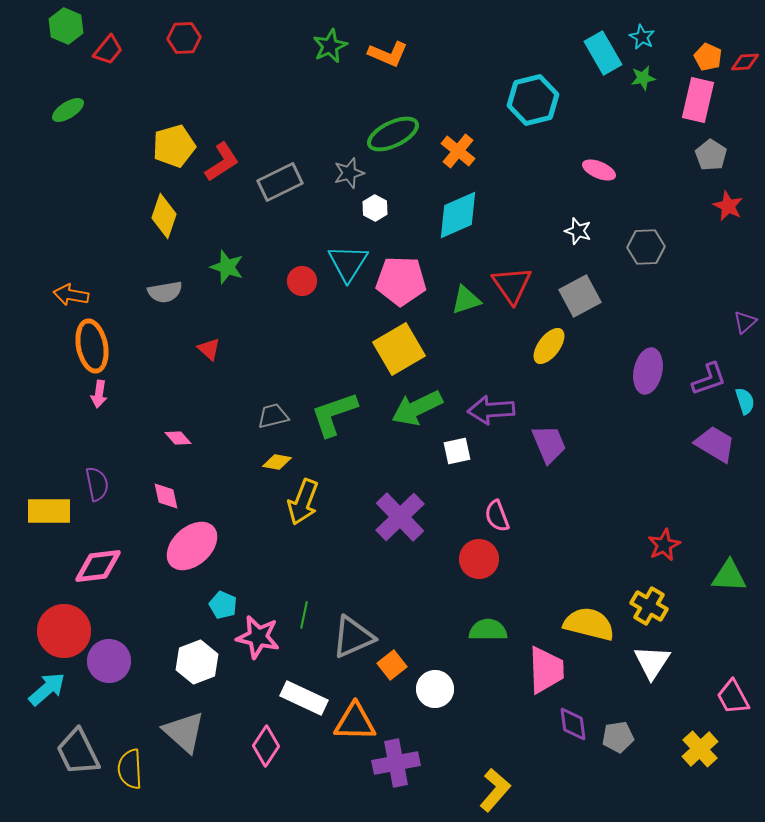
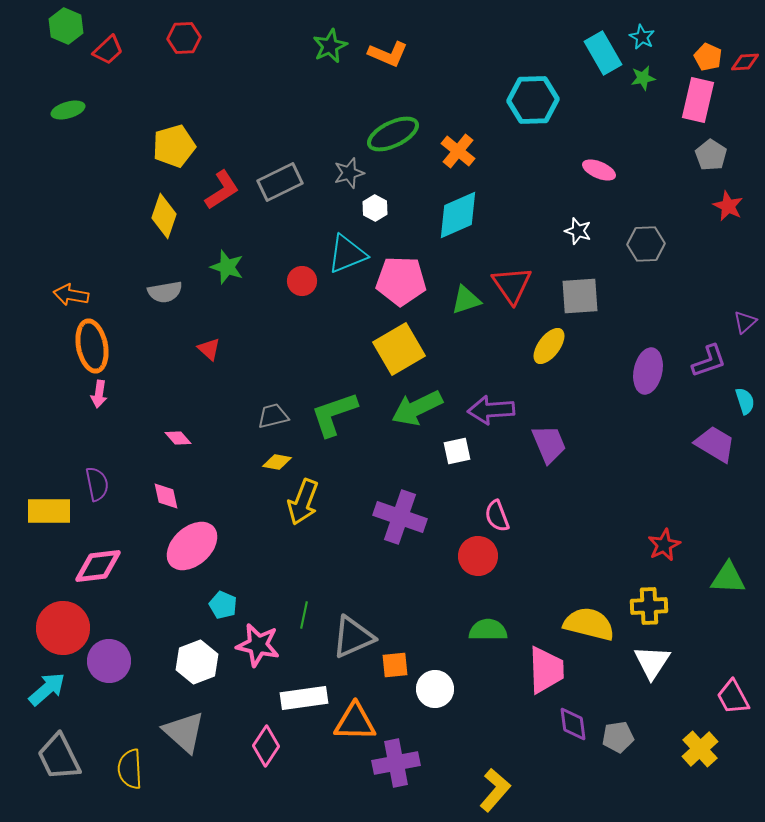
red trapezoid at (108, 50): rotated 8 degrees clockwise
cyan hexagon at (533, 100): rotated 12 degrees clockwise
green ellipse at (68, 110): rotated 16 degrees clockwise
red L-shape at (222, 162): moved 28 px down
gray hexagon at (646, 247): moved 3 px up
cyan triangle at (348, 263): moved 1 px left, 9 px up; rotated 36 degrees clockwise
gray square at (580, 296): rotated 24 degrees clockwise
purple L-shape at (709, 379): moved 18 px up
purple cross at (400, 517): rotated 27 degrees counterclockwise
red circle at (479, 559): moved 1 px left, 3 px up
green triangle at (729, 576): moved 1 px left, 2 px down
yellow cross at (649, 606): rotated 33 degrees counterclockwise
red circle at (64, 631): moved 1 px left, 3 px up
pink star at (258, 637): moved 8 px down
orange square at (392, 665): moved 3 px right; rotated 32 degrees clockwise
white rectangle at (304, 698): rotated 33 degrees counterclockwise
gray trapezoid at (78, 752): moved 19 px left, 5 px down
